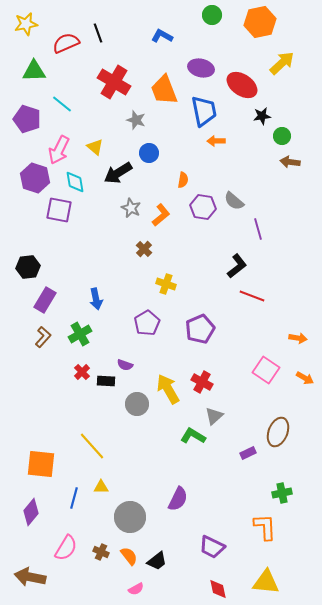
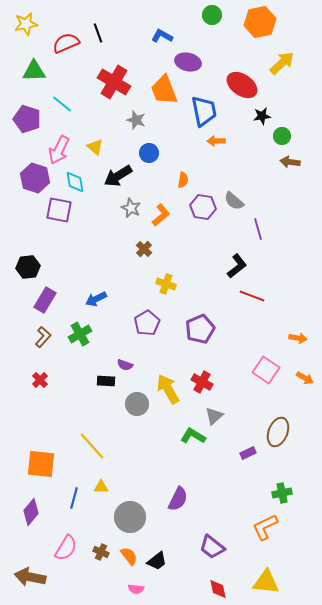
purple ellipse at (201, 68): moved 13 px left, 6 px up
black arrow at (118, 173): moved 3 px down
blue arrow at (96, 299): rotated 75 degrees clockwise
red cross at (82, 372): moved 42 px left, 8 px down
orange L-shape at (265, 527): rotated 112 degrees counterclockwise
purple trapezoid at (212, 547): rotated 12 degrees clockwise
pink semicircle at (136, 589): rotated 35 degrees clockwise
